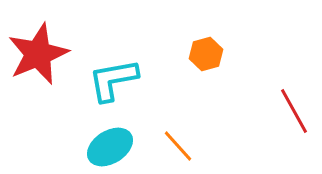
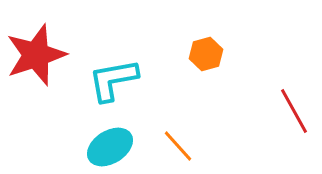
red star: moved 2 px left, 1 px down; rotated 4 degrees clockwise
